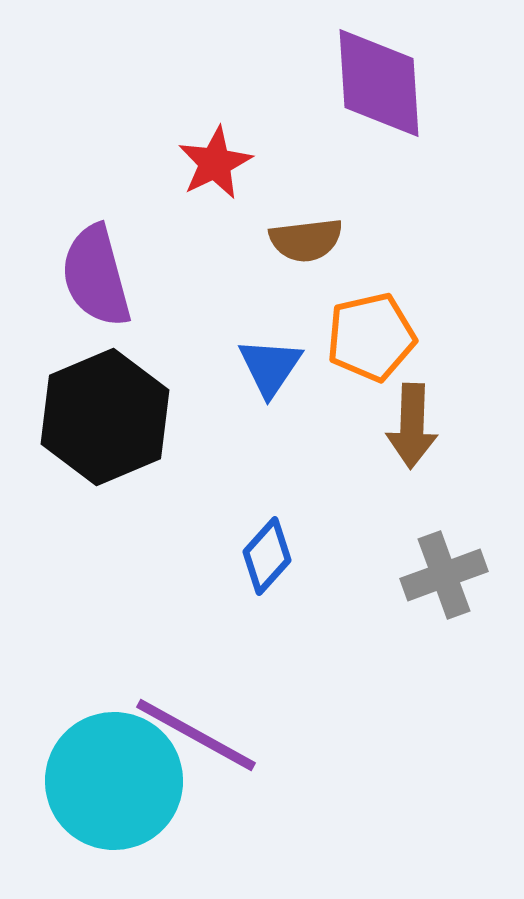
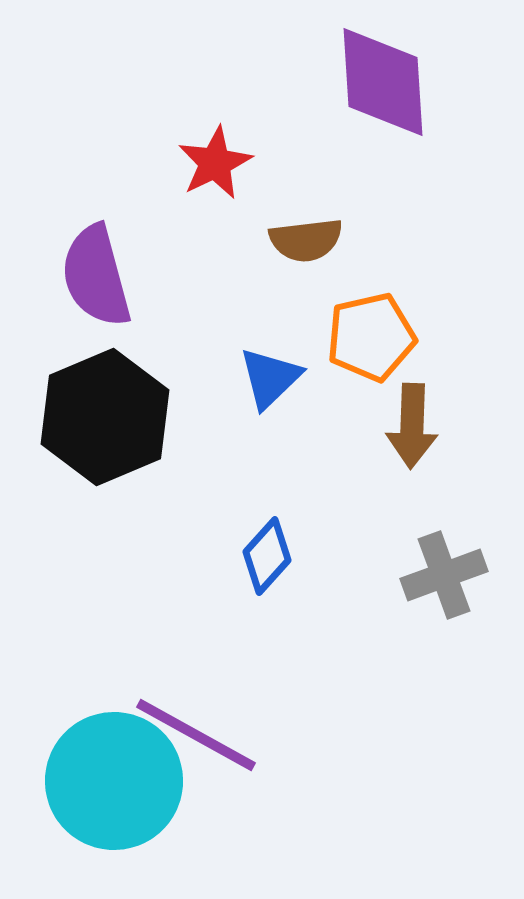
purple diamond: moved 4 px right, 1 px up
blue triangle: moved 11 px down; rotated 12 degrees clockwise
